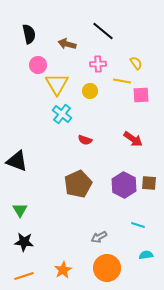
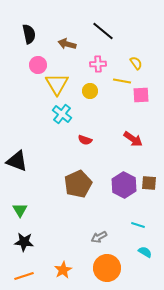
cyan semicircle: moved 1 px left, 3 px up; rotated 40 degrees clockwise
